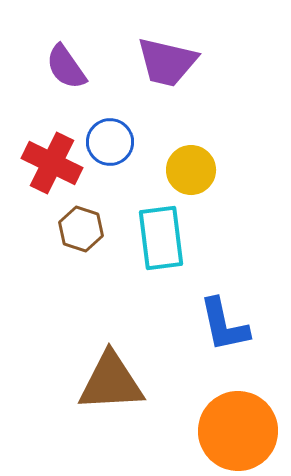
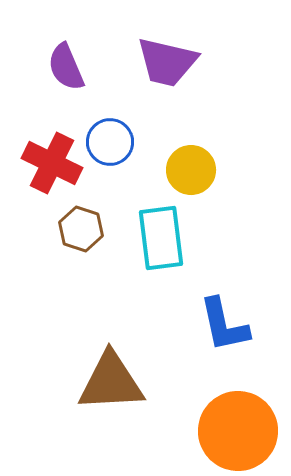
purple semicircle: rotated 12 degrees clockwise
